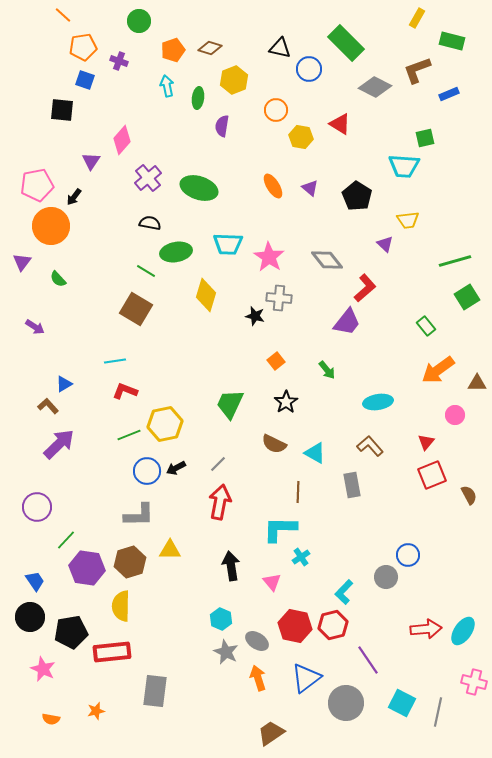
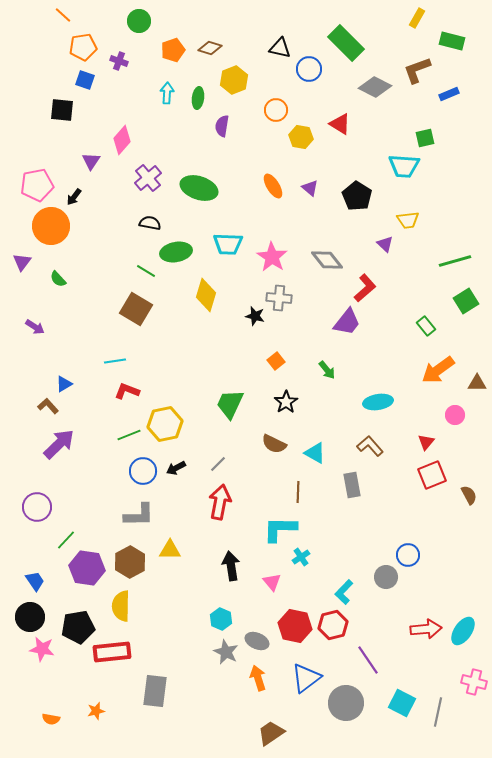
cyan arrow at (167, 86): moved 7 px down; rotated 15 degrees clockwise
pink star at (269, 257): moved 3 px right
green square at (467, 297): moved 1 px left, 4 px down
red L-shape at (125, 391): moved 2 px right
blue circle at (147, 471): moved 4 px left
brown hexagon at (130, 562): rotated 12 degrees counterclockwise
black pentagon at (71, 632): moved 7 px right, 5 px up
gray ellipse at (257, 641): rotated 10 degrees counterclockwise
pink star at (43, 669): moved 1 px left, 20 px up; rotated 15 degrees counterclockwise
